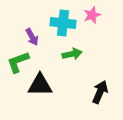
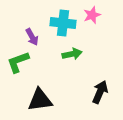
black triangle: moved 15 px down; rotated 8 degrees counterclockwise
